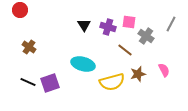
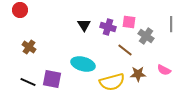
gray line: rotated 28 degrees counterclockwise
pink semicircle: rotated 144 degrees clockwise
brown star: rotated 14 degrees clockwise
purple square: moved 2 px right, 4 px up; rotated 30 degrees clockwise
